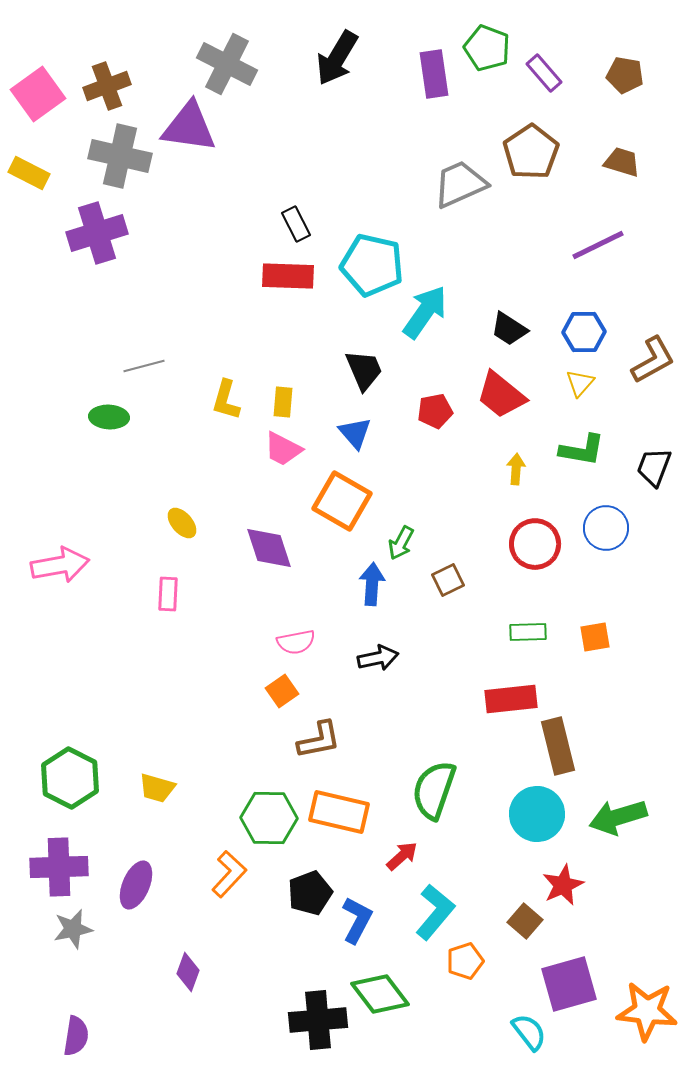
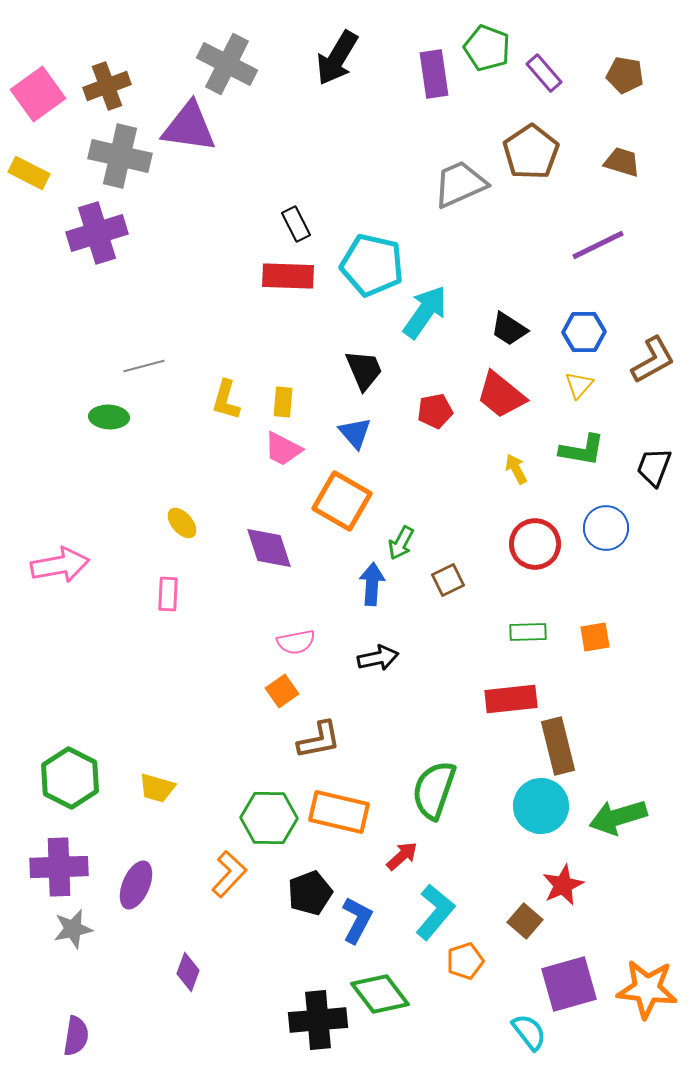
yellow triangle at (580, 383): moved 1 px left, 2 px down
yellow arrow at (516, 469): rotated 32 degrees counterclockwise
cyan circle at (537, 814): moved 4 px right, 8 px up
orange star at (647, 1011): moved 22 px up
